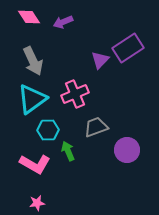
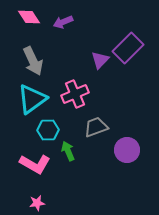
purple rectangle: rotated 12 degrees counterclockwise
